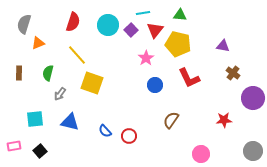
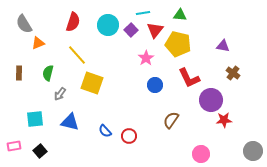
gray semicircle: rotated 48 degrees counterclockwise
purple circle: moved 42 px left, 2 px down
